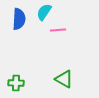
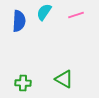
blue semicircle: moved 2 px down
pink line: moved 18 px right, 15 px up; rotated 14 degrees counterclockwise
green cross: moved 7 px right
